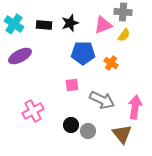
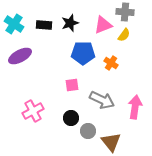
gray cross: moved 2 px right
black circle: moved 7 px up
brown triangle: moved 11 px left, 8 px down
